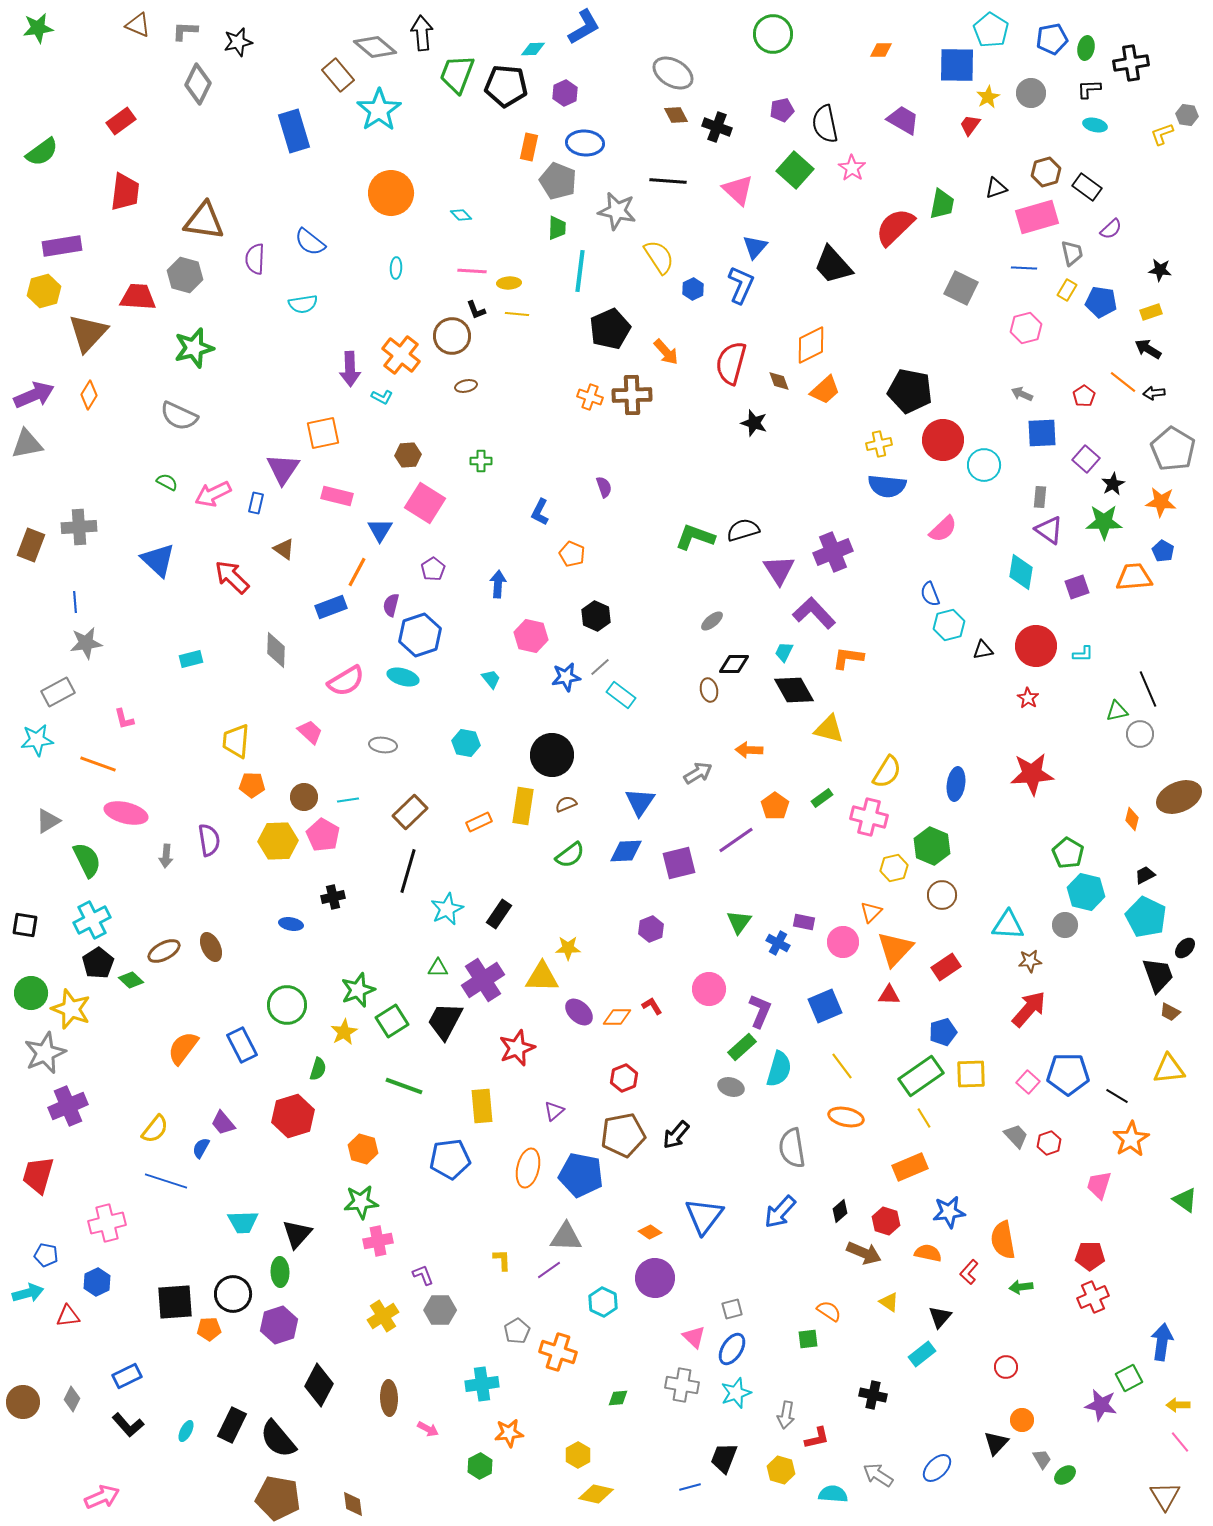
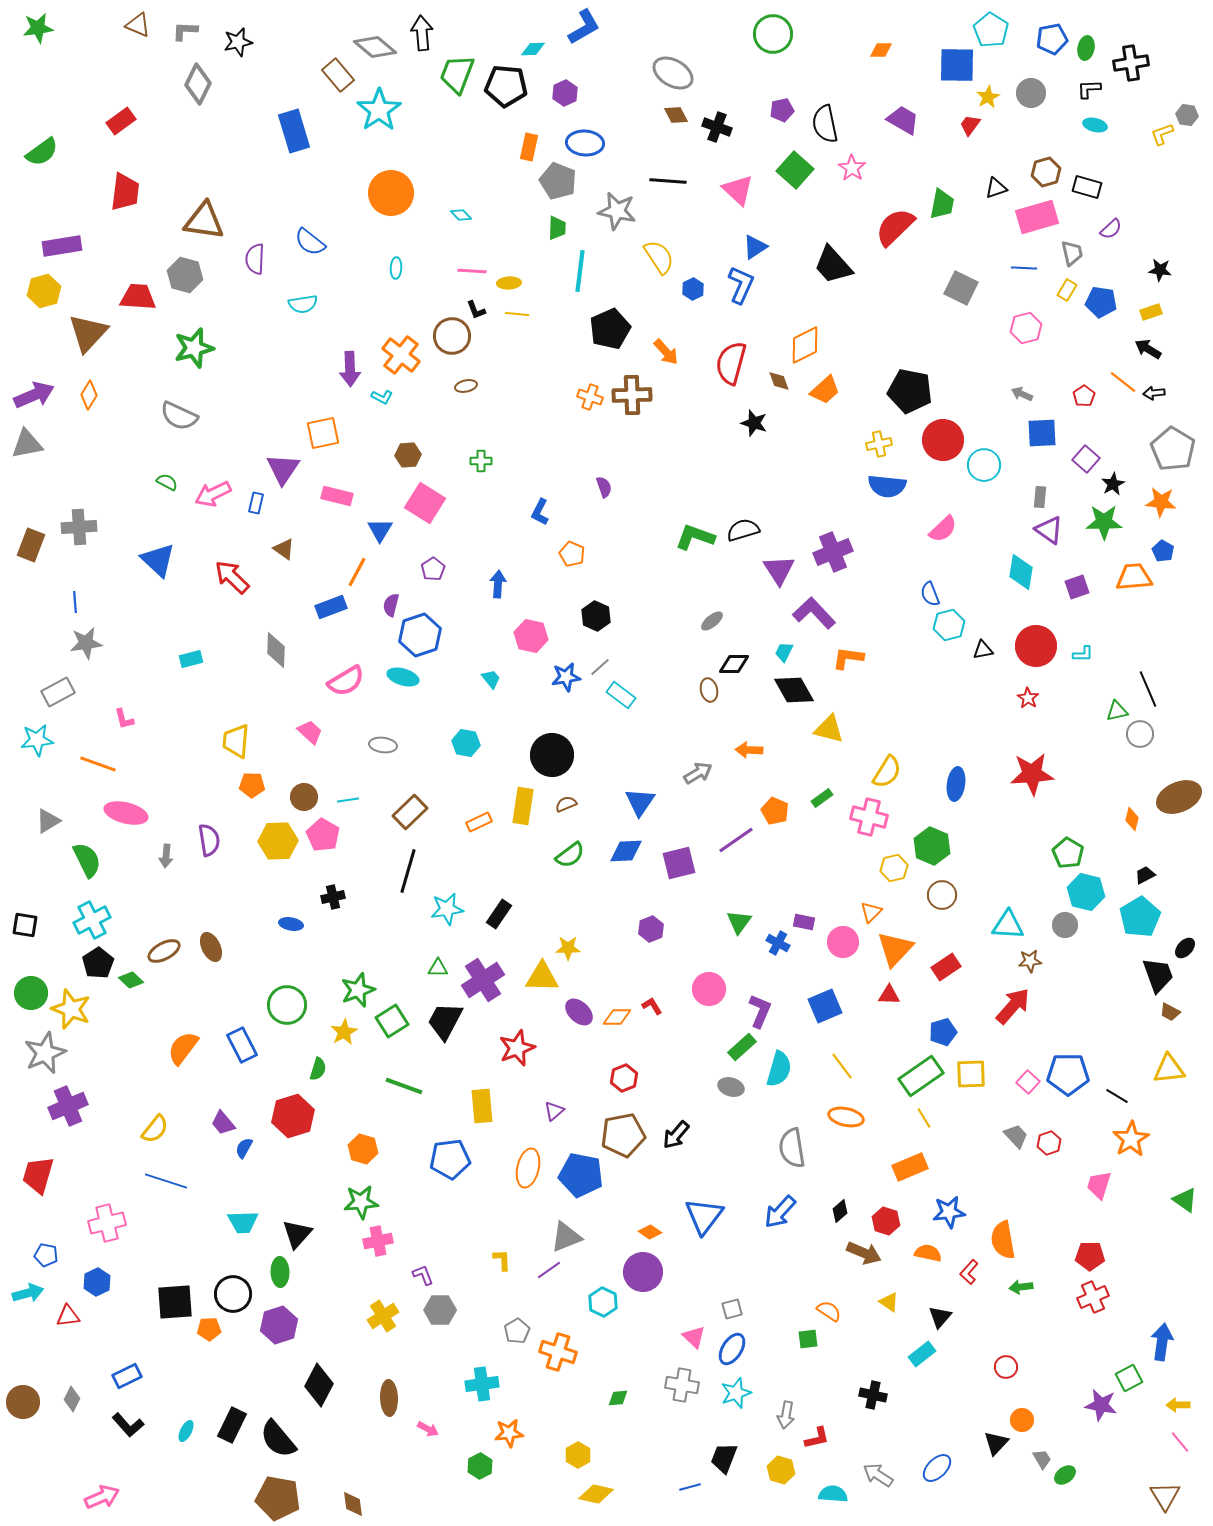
black rectangle at (1087, 187): rotated 20 degrees counterclockwise
blue triangle at (755, 247): rotated 16 degrees clockwise
orange diamond at (811, 345): moved 6 px left
orange pentagon at (775, 806): moved 5 px down; rotated 12 degrees counterclockwise
cyan star at (447, 909): rotated 16 degrees clockwise
cyan pentagon at (1146, 917): moved 6 px left; rotated 15 degrees clockwise
red arrow at (1029, 1009): moved 16 px left, 3 px up
blue semicircle at (201, 1148): moved 43 px right
gray triangle at (566, 1237): rotated 24 degrees counterclockwise
purple circle at (655, 1278): moved 12 px left, 6 px up
